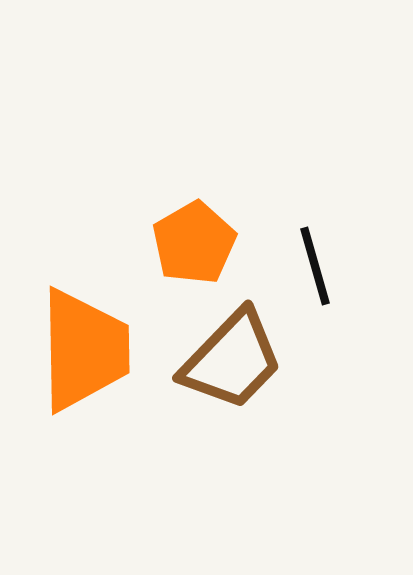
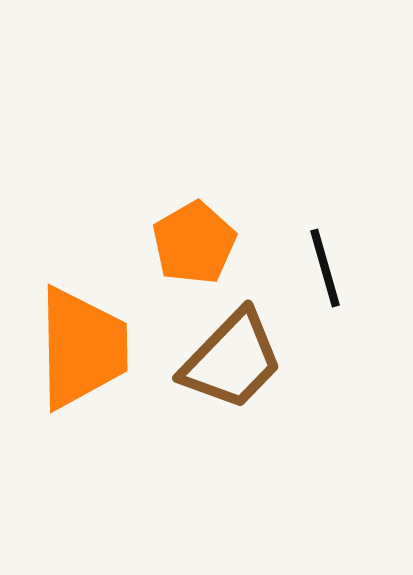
black line: moved 10 px right, 2 px down
orange trapezoid: moved 2 px left, 2 px up
